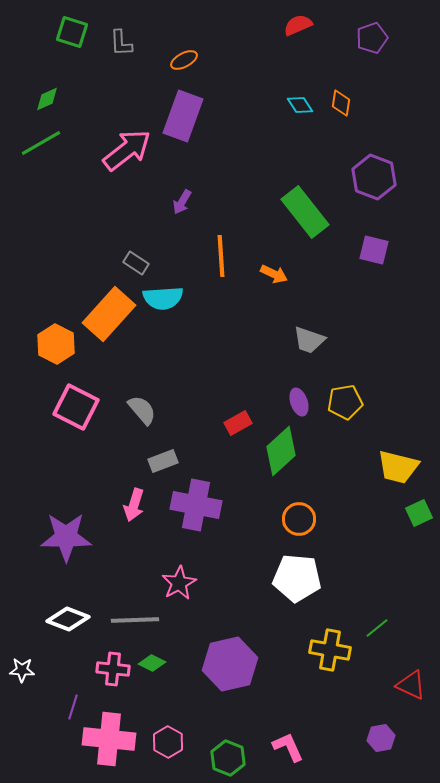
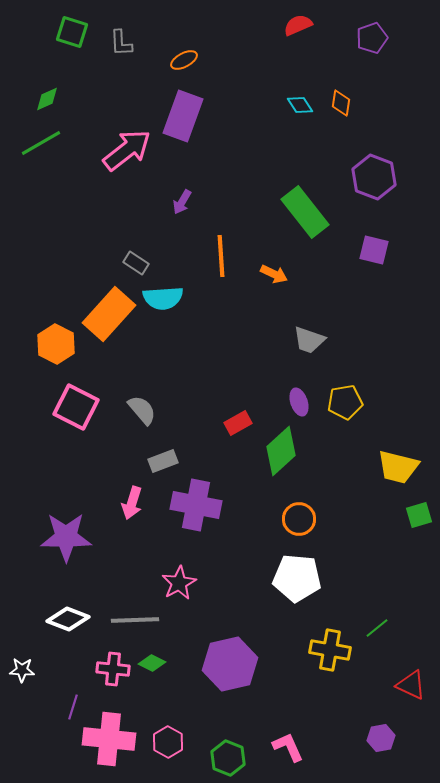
pink arrow at (134, 505): moved 2 px left, 2 px up
green square at (419, 513): moved 2 px down; rotated 8 degrees clockwise
